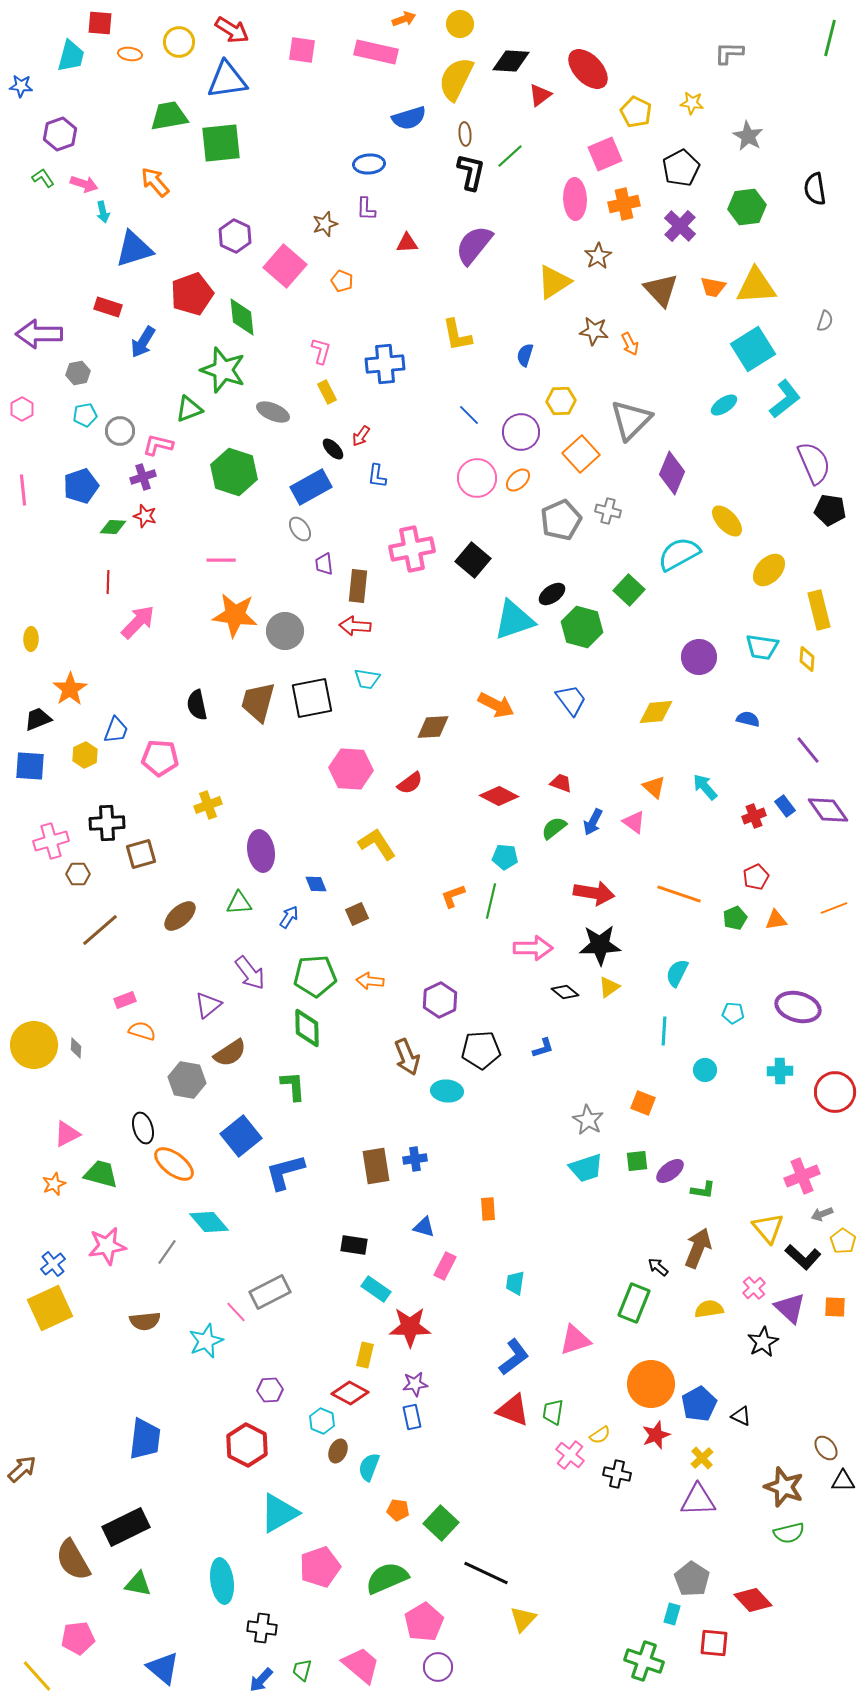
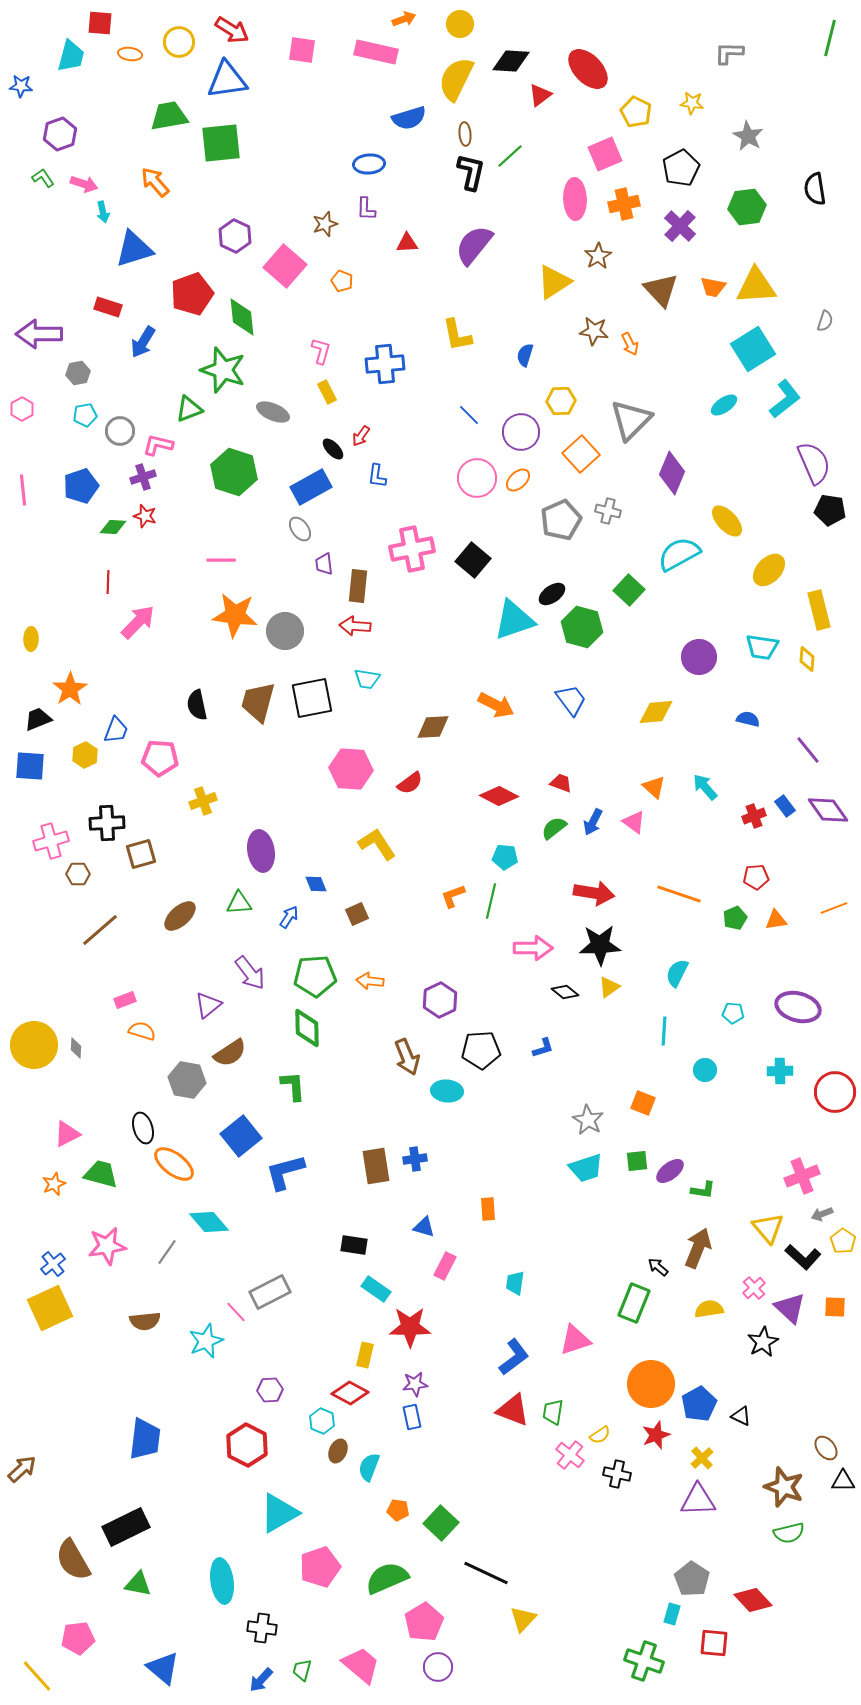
yellow cross at (208, 805): moved 5 px left, 4 px up
red pentagon at (756, 877): rotated 20 degrees clockwise
